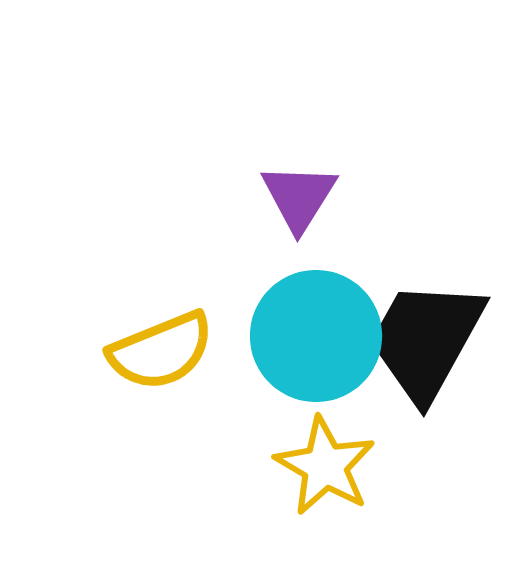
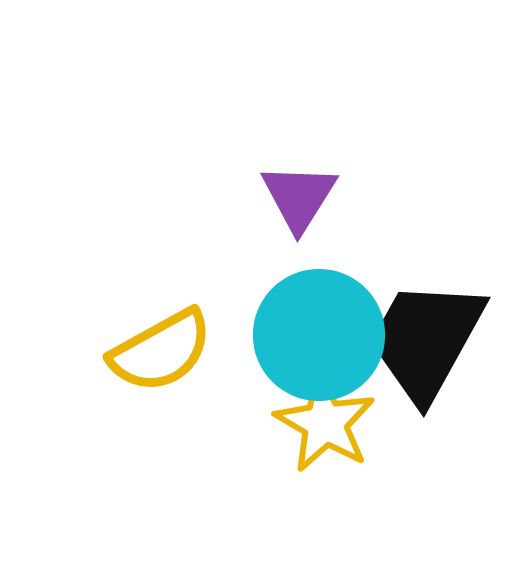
cyan circle: moved 3 px right, 1 px up
yellow semicircle: rotated 7 degrees counterclockwise
yellow star: moved 43 px up
